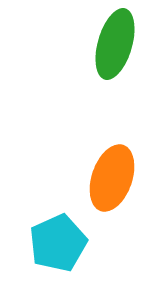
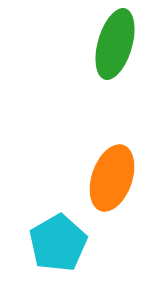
cyan pentagon: rotated 6 degrees counterclockwise
